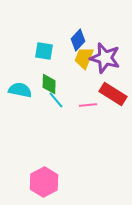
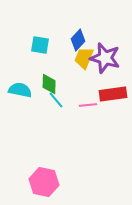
cyan square: moved 4 px left, 6 px up
red rectangle: rotated 40 degrees counterclockwise
pink hexagon: rotated 20 degrees counterclockwise
